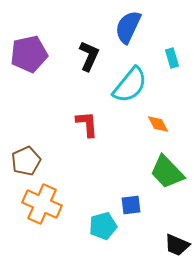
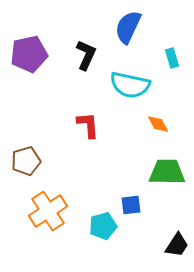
black L-shape: moved 3 px left, 1 px up
cyan semicircle: rotated 63 degrees clockwise
red L-shape: moved 1 px right, 1 px down
brown pentagon: rotated 8 degrees clockwise
green trapezoid: rotated 135 degrees clockwise
orange cross: moved 6 px right, 7 px down; rotated 33 degrees clockwise
black trapezoid: rotated 80 degrees counterclockwise
